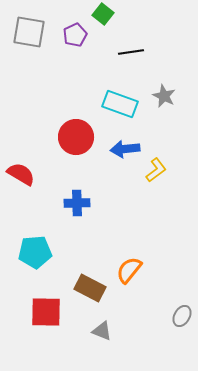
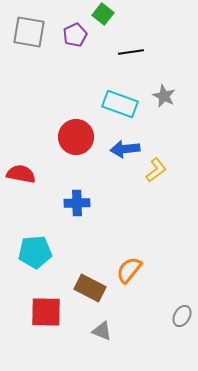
red semicircle: rotated 20 degrees counterclockwise
